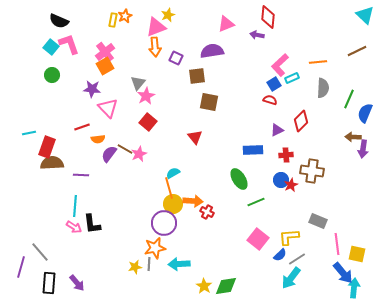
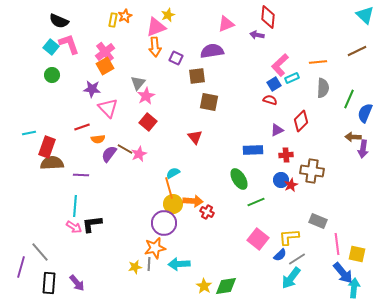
black L-shape at (92, 224): rotated 90 degrees clockwise
